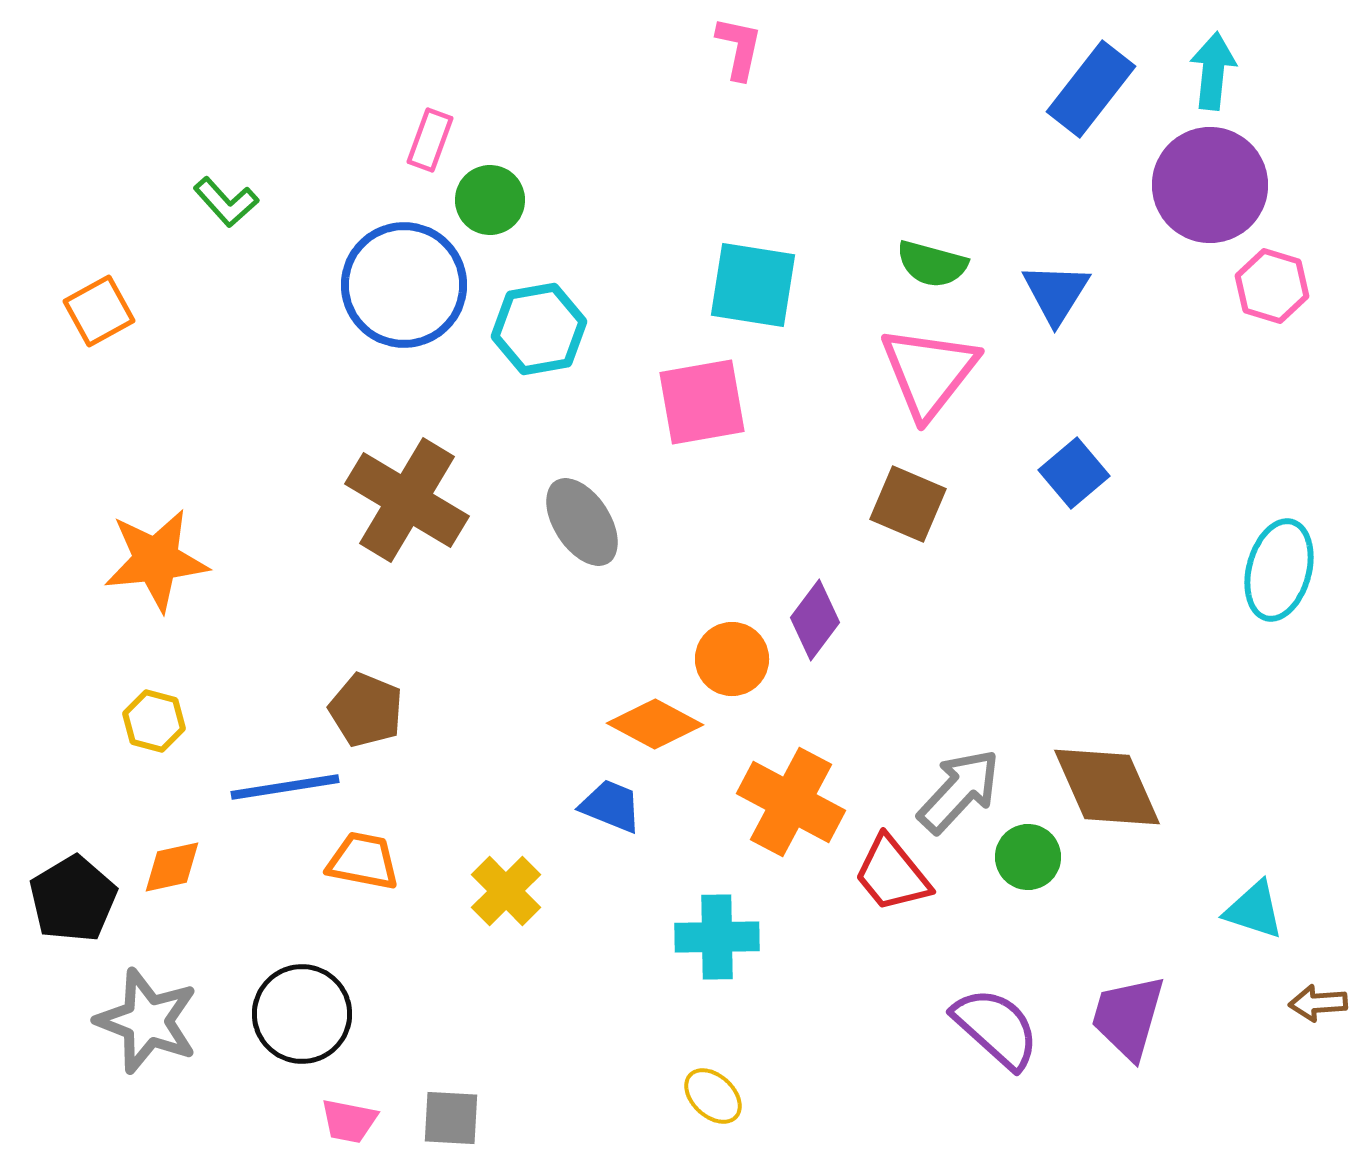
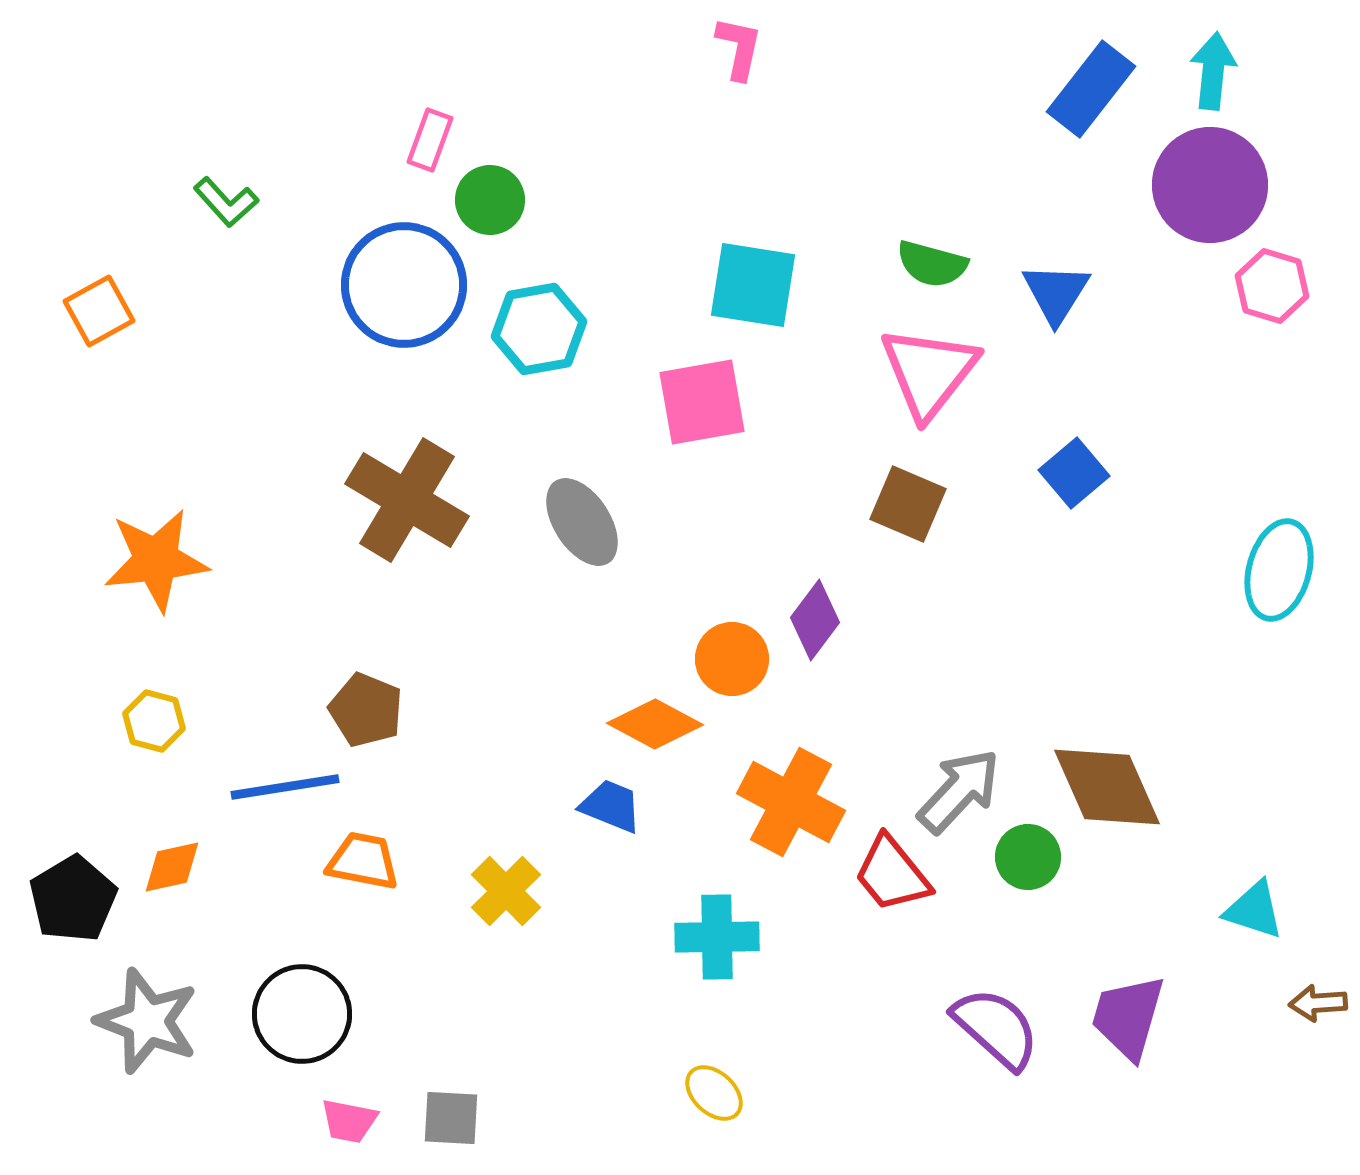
yellow ellipse at (713, 1096): moved 1 px right, 3 px up
